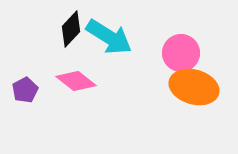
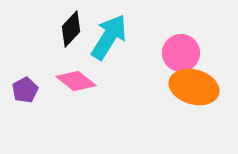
cyan arrow: rotated 90 degrees counterclockwise
